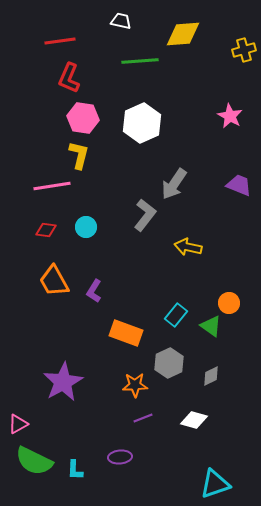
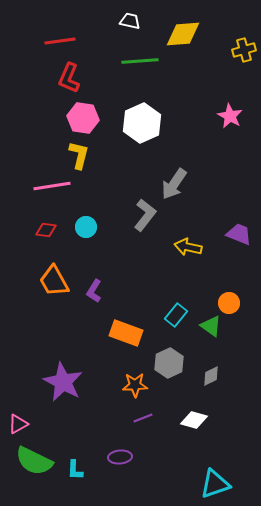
white trapezoid: moved 9 px right
purple trapezoid: moved 49 px down
purple star: rotated 15 degrees counterclockwise
